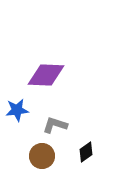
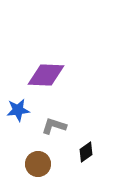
blue star: moved 1 px right
gray L-shape: moved 1 px left, 1 px down
brown circle: moved 4 px left, 8 px down
